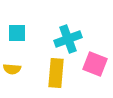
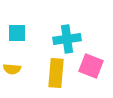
cyan cross: moved 1 px left; rotated 12 degrees clockwise
pink square: moved 4 px left, 2 px down
